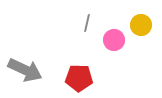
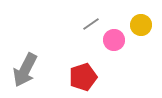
gray line: moved 4 px right, 1 px down; rotated 42 degrees clockwise
gray arrow: rotated 92 degrees clockwise
red pentagon: moved 4 px right, 1 px up; rotated 20 degrees counterclockwise
